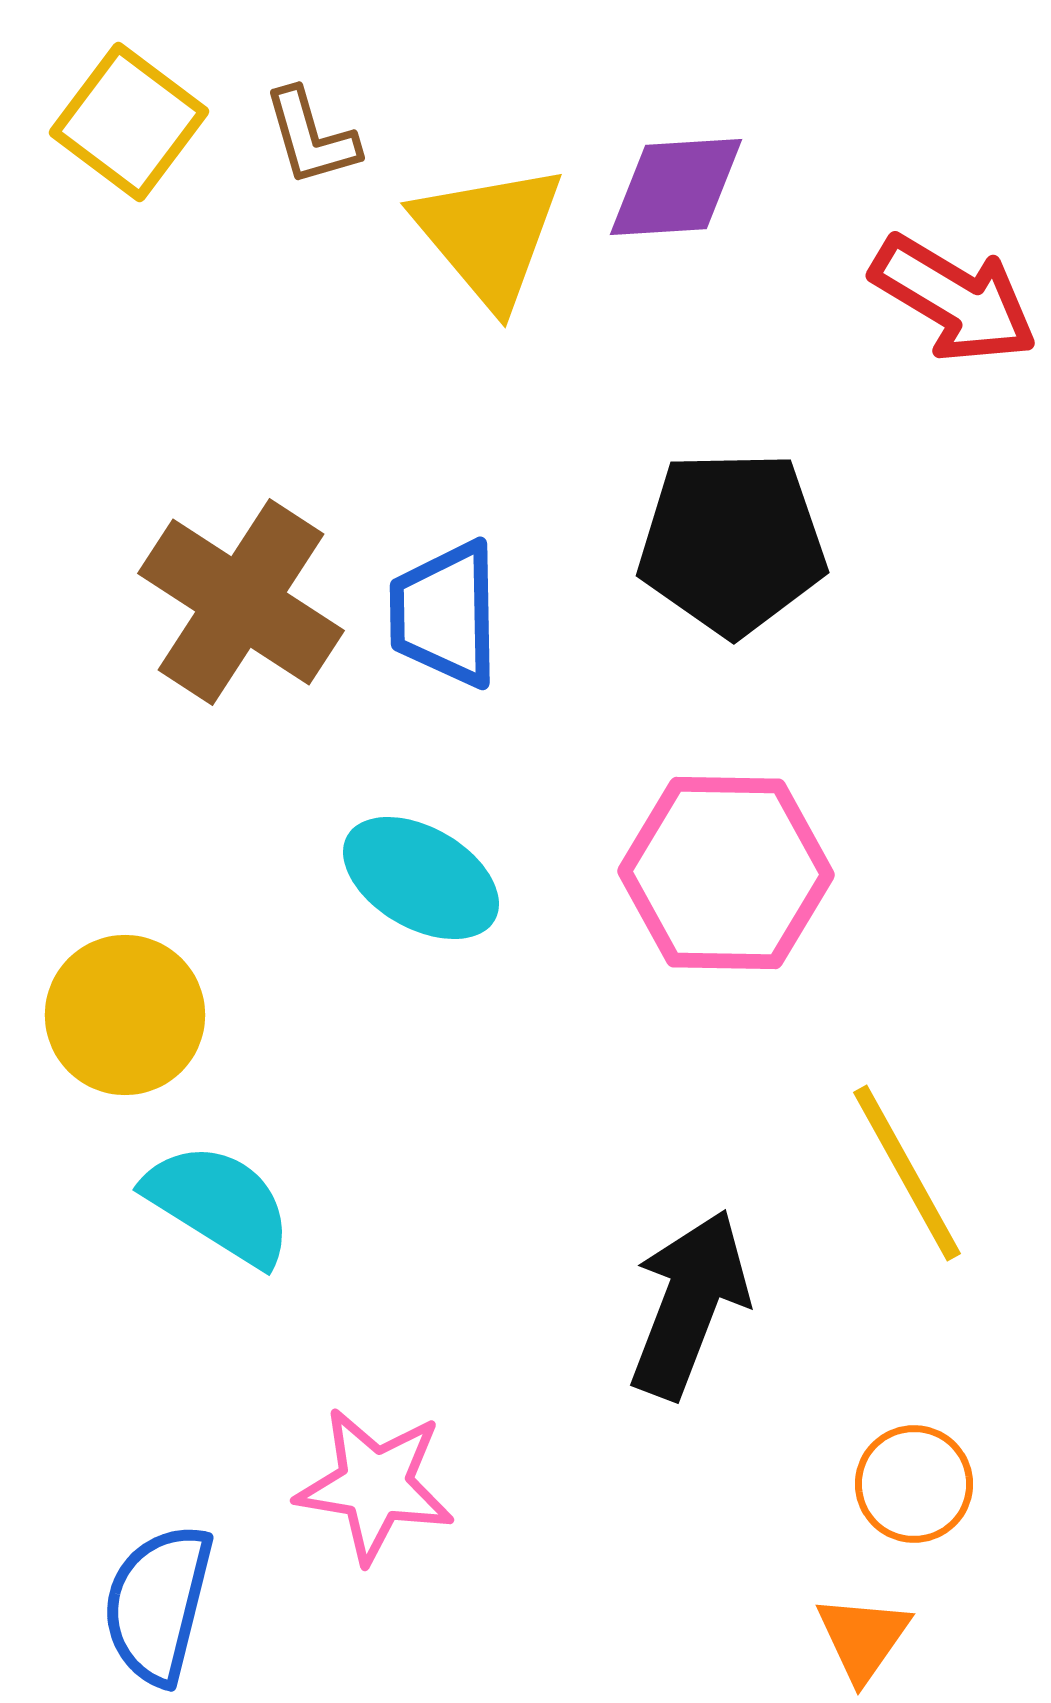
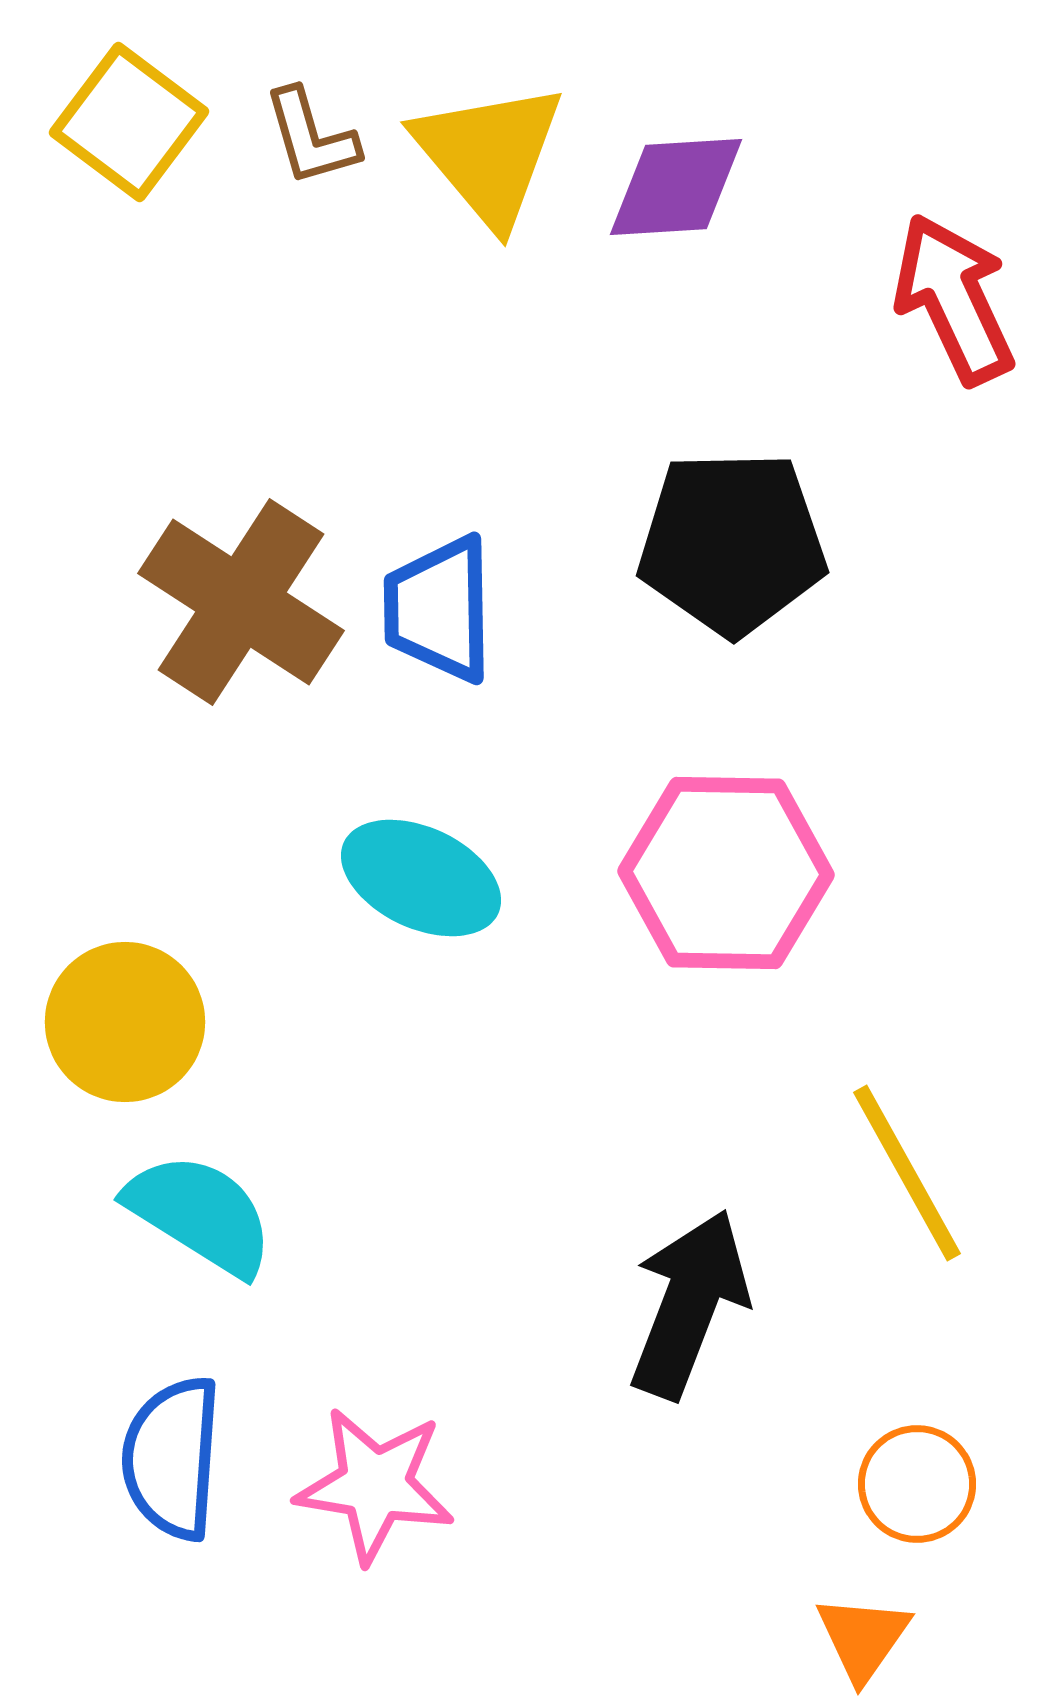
yellow triangle: moved 81 px up
red arrow: rotated 146 degrees counterclockwise
blue trapezoid: moved 6 px left, 5 px up
cyan ellipse: rotated 5 degrees counterclockwise
yellow circle: moved 7 px down
cyan semicircle: moved 19 px left, 10 px down
orange circle: moved 3 px right
blue semicircle: moved 14 px right, 146 px up; rotated 10 degrees counterclockwise
